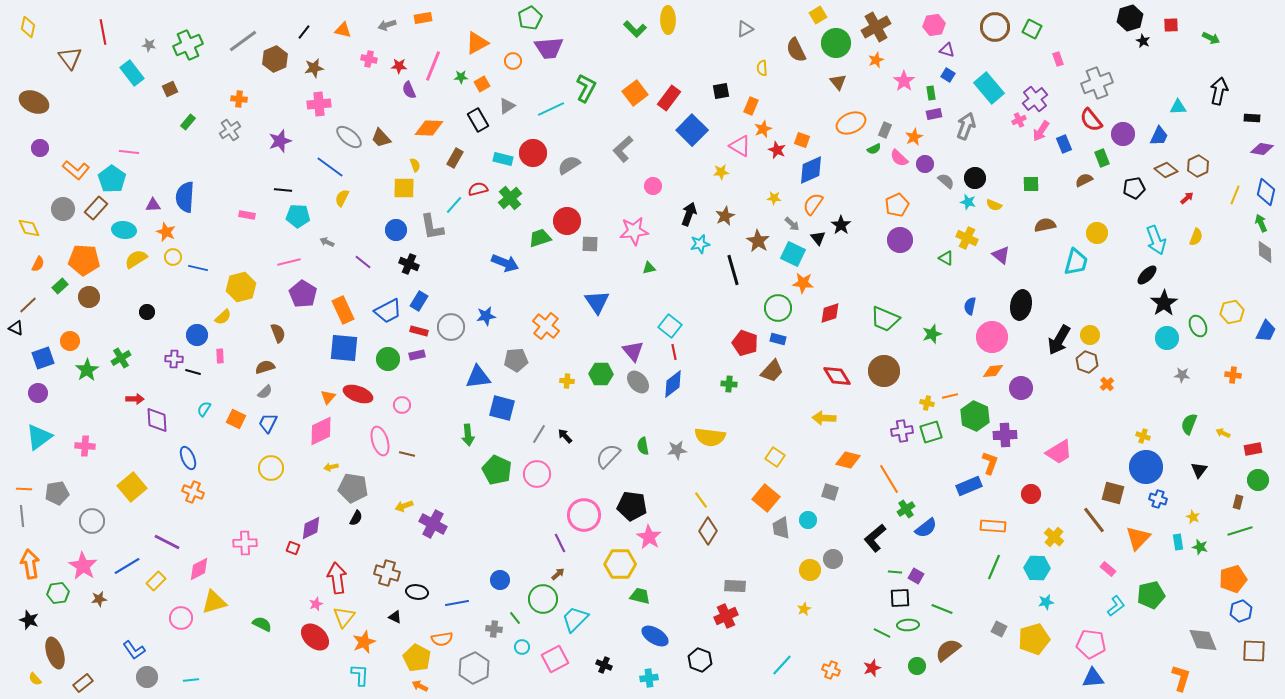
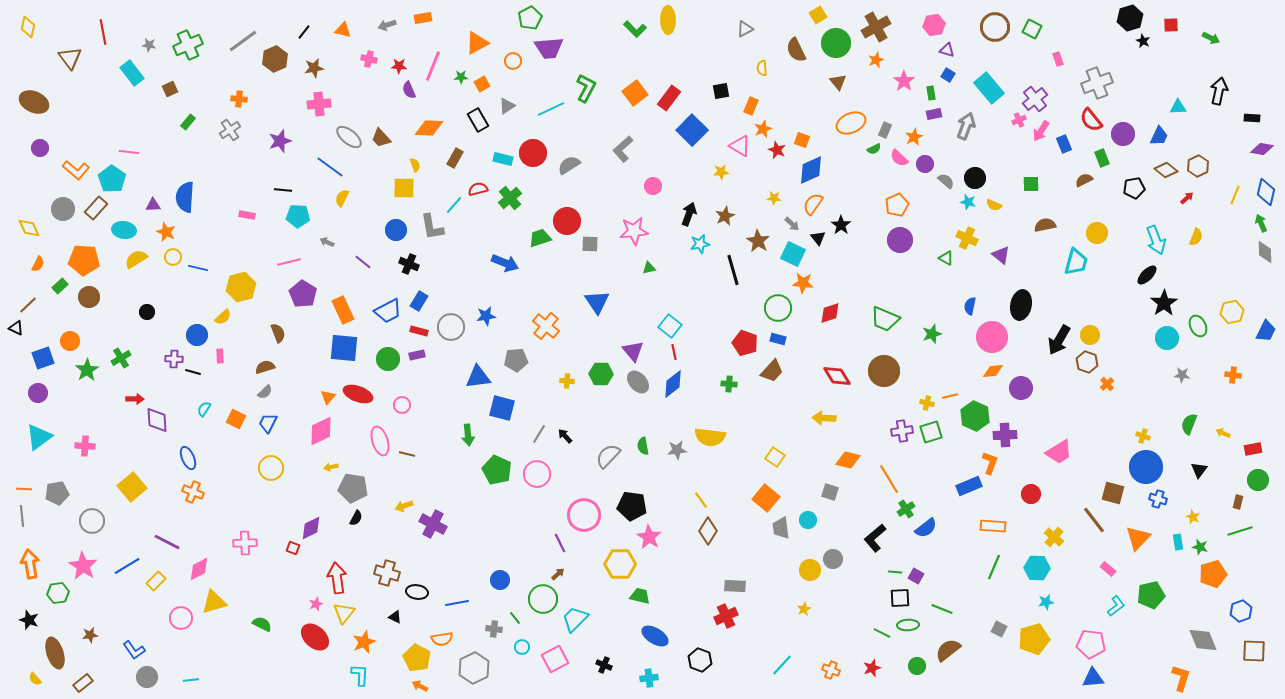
orange pentagon at (1233, 579): moved 20 px left, 5 px up
brown star at (99, 599): moved 9 px left, 36 px down
yellow triangle at (344, 617): moved 4 px up
